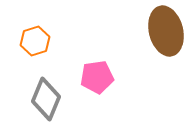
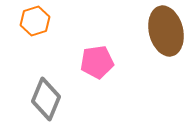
orange hexagon: moved 20 px up
pink pentagon: moved 15 px up
